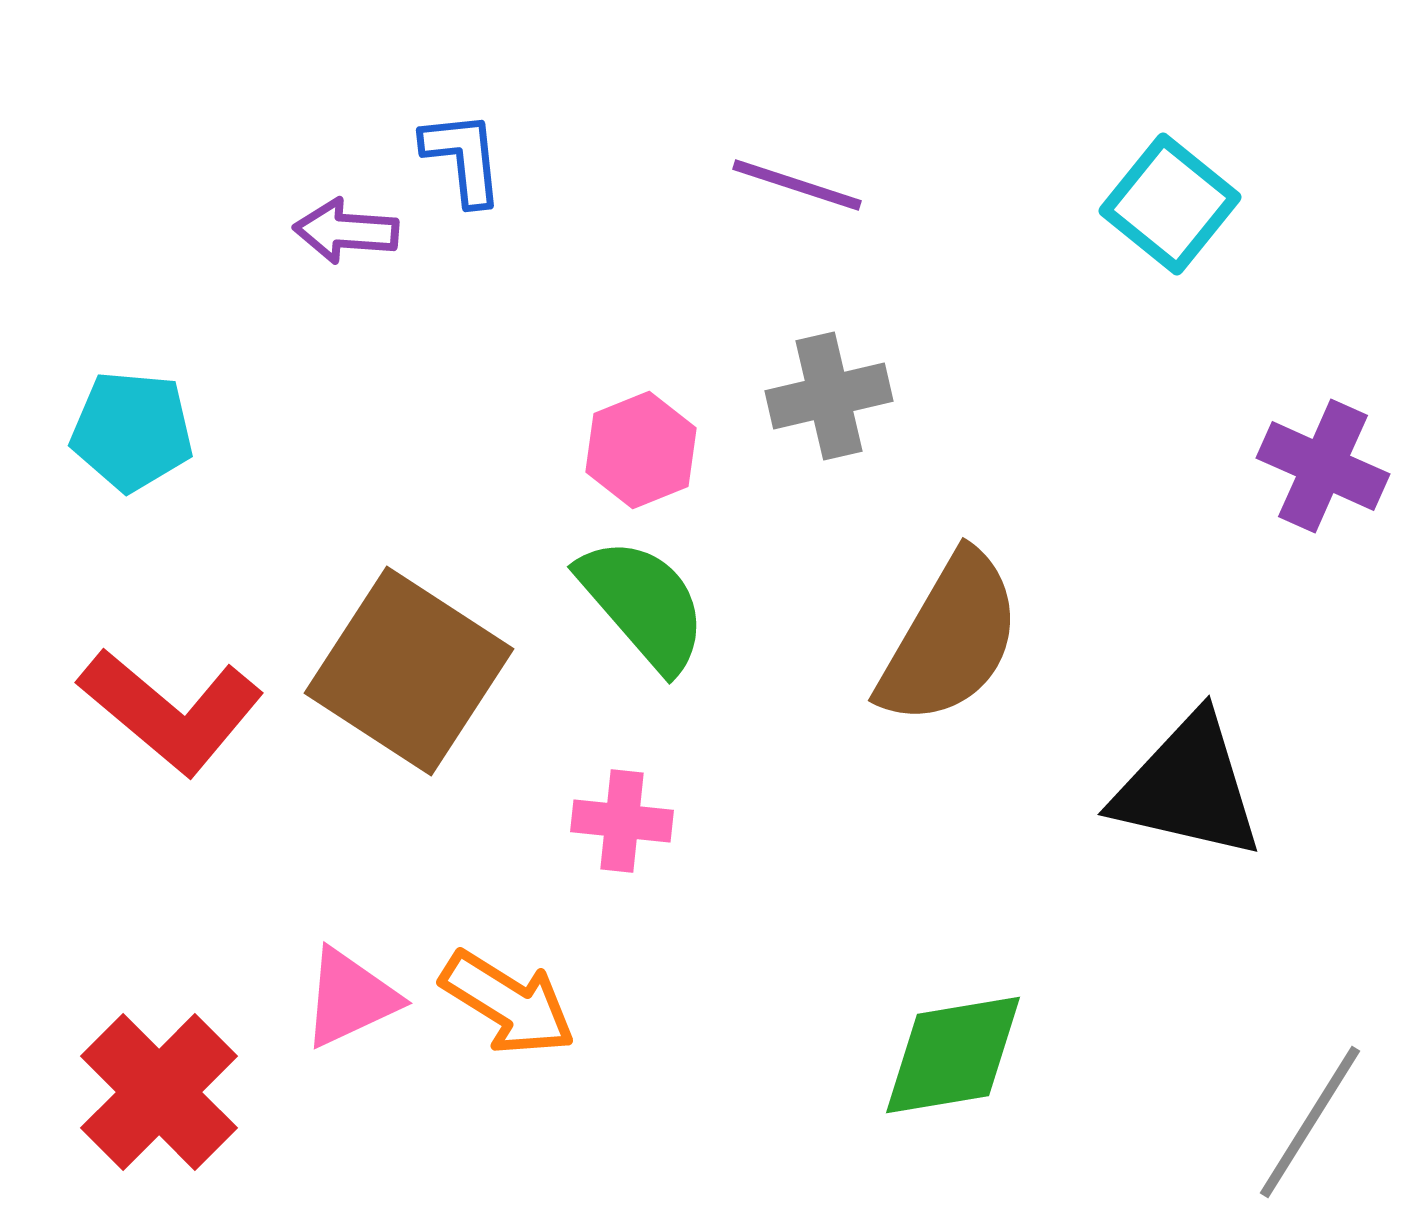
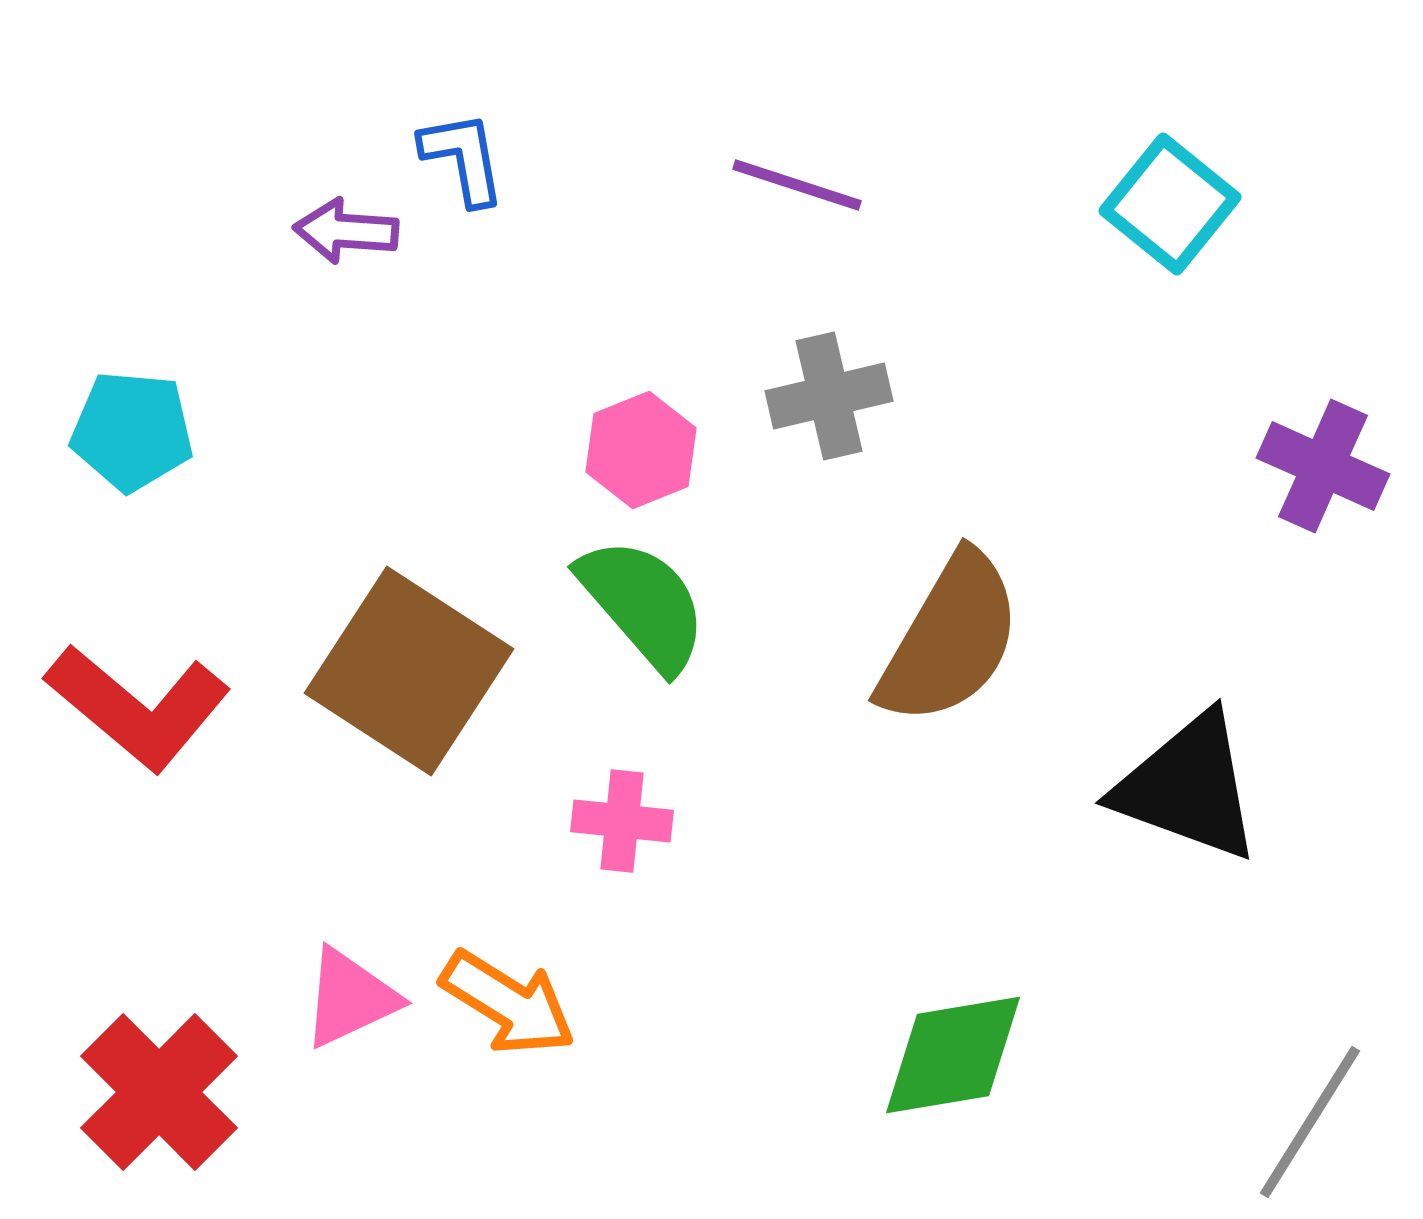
blue L-shape: rotated 4 degrees counterclockwise
red L-shape: moved 33 px left, 4 px up
black triangle: rotated 7 degrees clockwise
